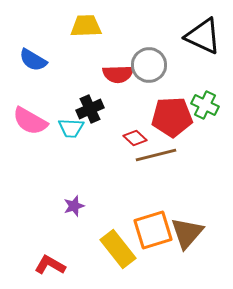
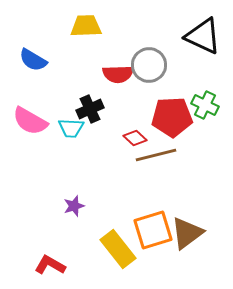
brown triangle: rotated 12 degrees clockwise
